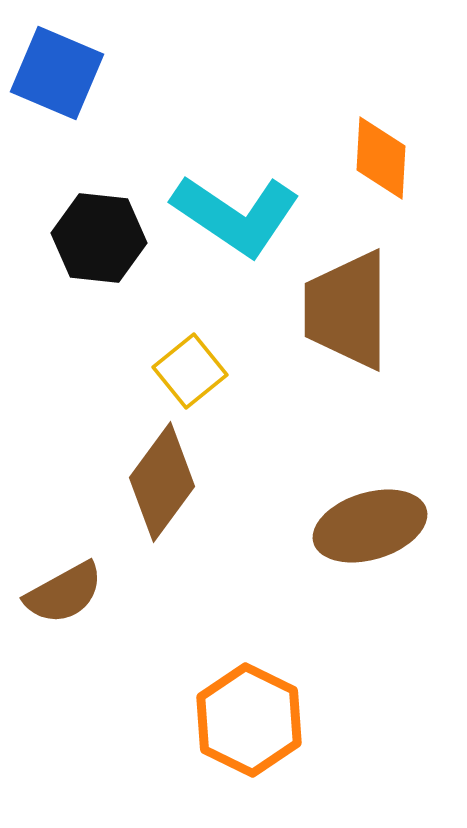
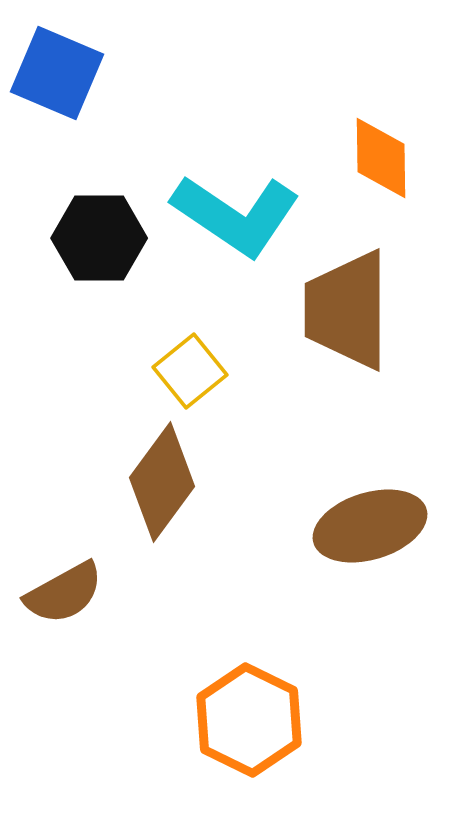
orange diamond: rotated 4 degrees counterclockwise
black hexagon: rotated 6 degrees counterclockwise
